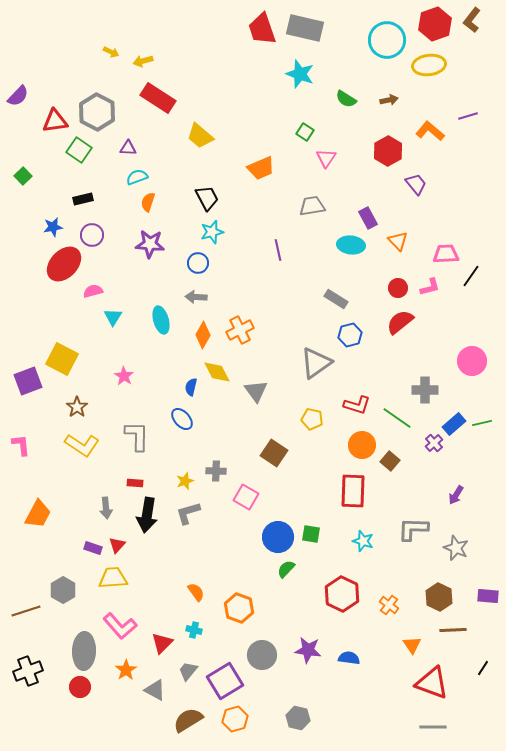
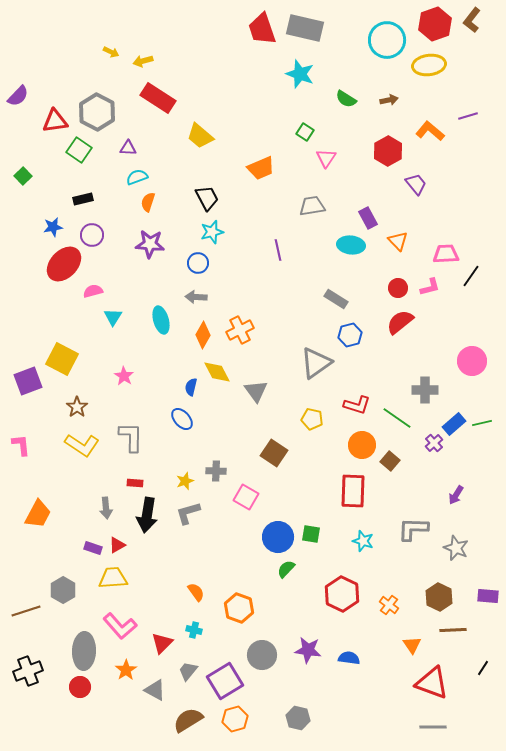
gray L-shape at (137, 436): moved 6 px left, 1 px down
red triangle at (117, 545): rotated 18 degrees clockwise
